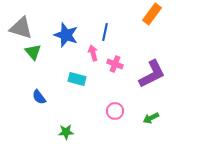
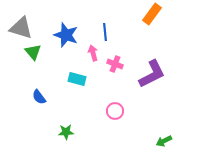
blue line: rotated 18 degrees counterclockwise
green arrow: moved 13 px right, 23 px down
